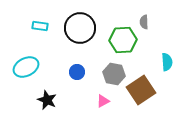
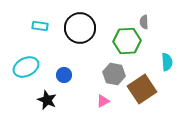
green hexagon: moved 4 px right, 1 px down
blue circle: moved 13 px left, 3 px down
brown square: moved 1 px right, 1 px up
